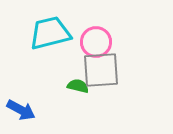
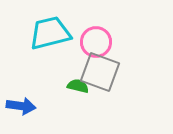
gray square: moved 1 px left, 2 px down; rotated 24 degrees clockwise
blue arrow: moved 4 px up; rotated 20 degrees counterclockwise
